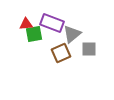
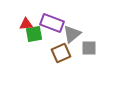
gray square: moved 1 px up
